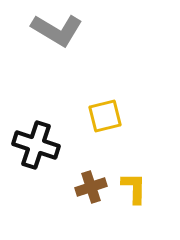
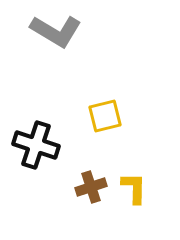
gray L-shape: moved 1 px left, 1 px down
